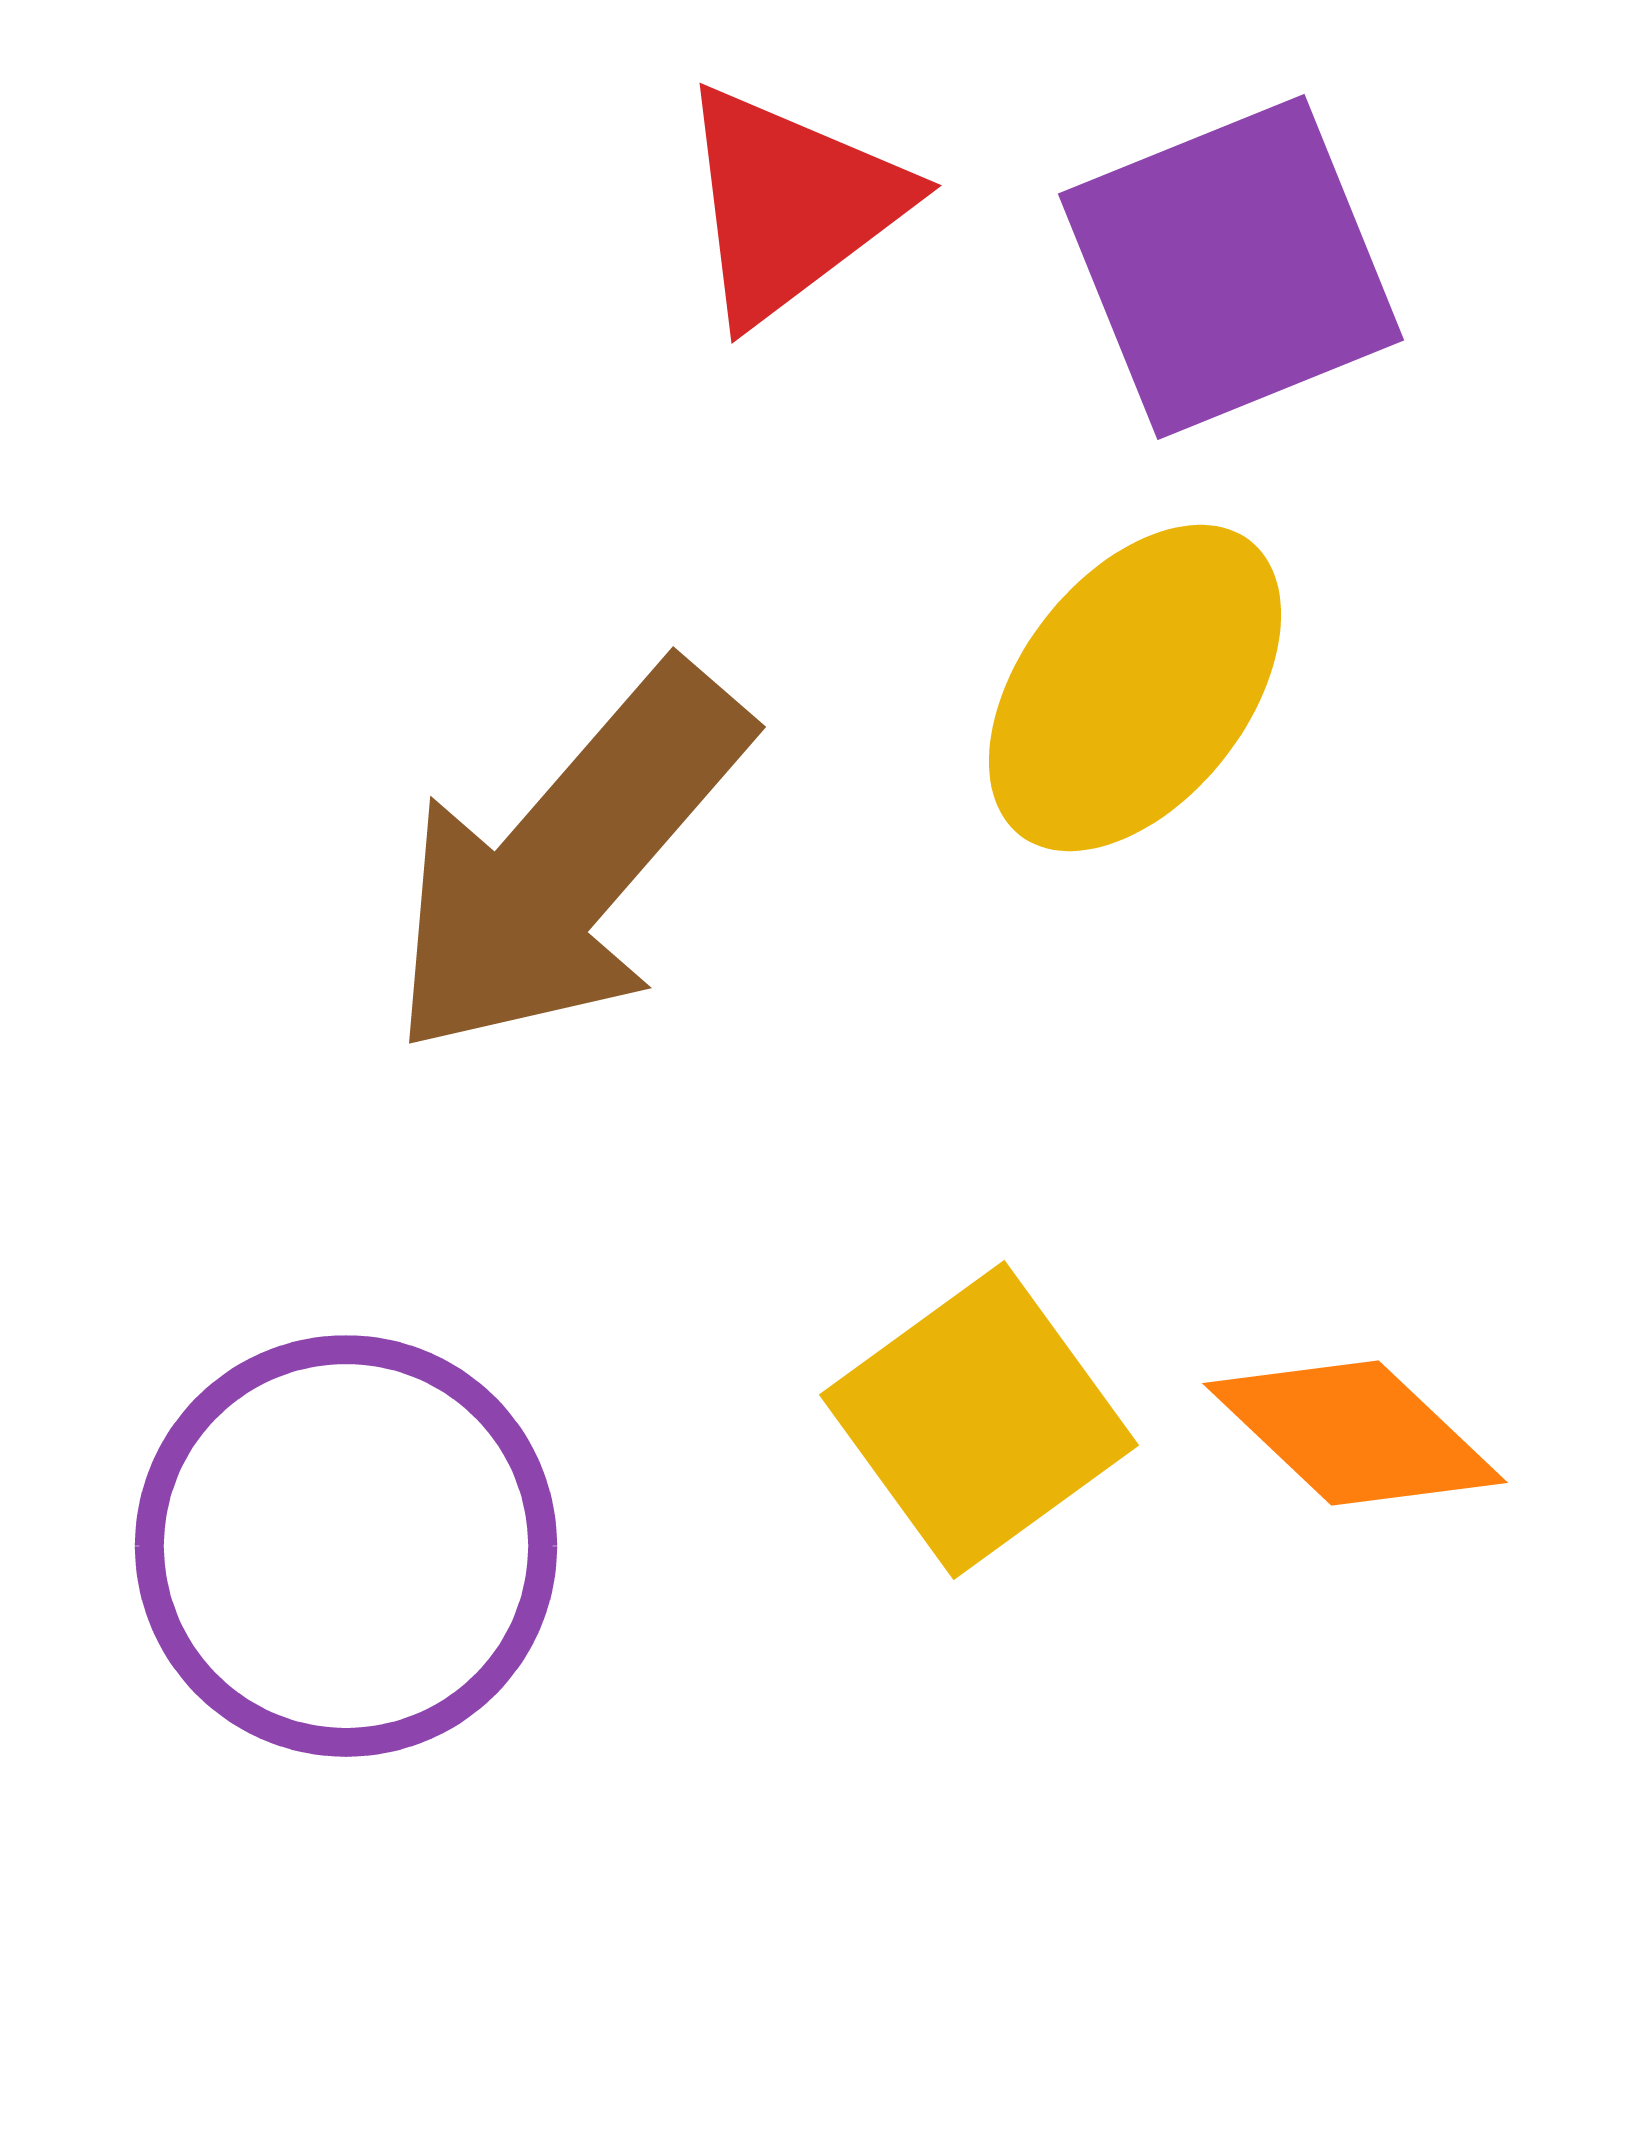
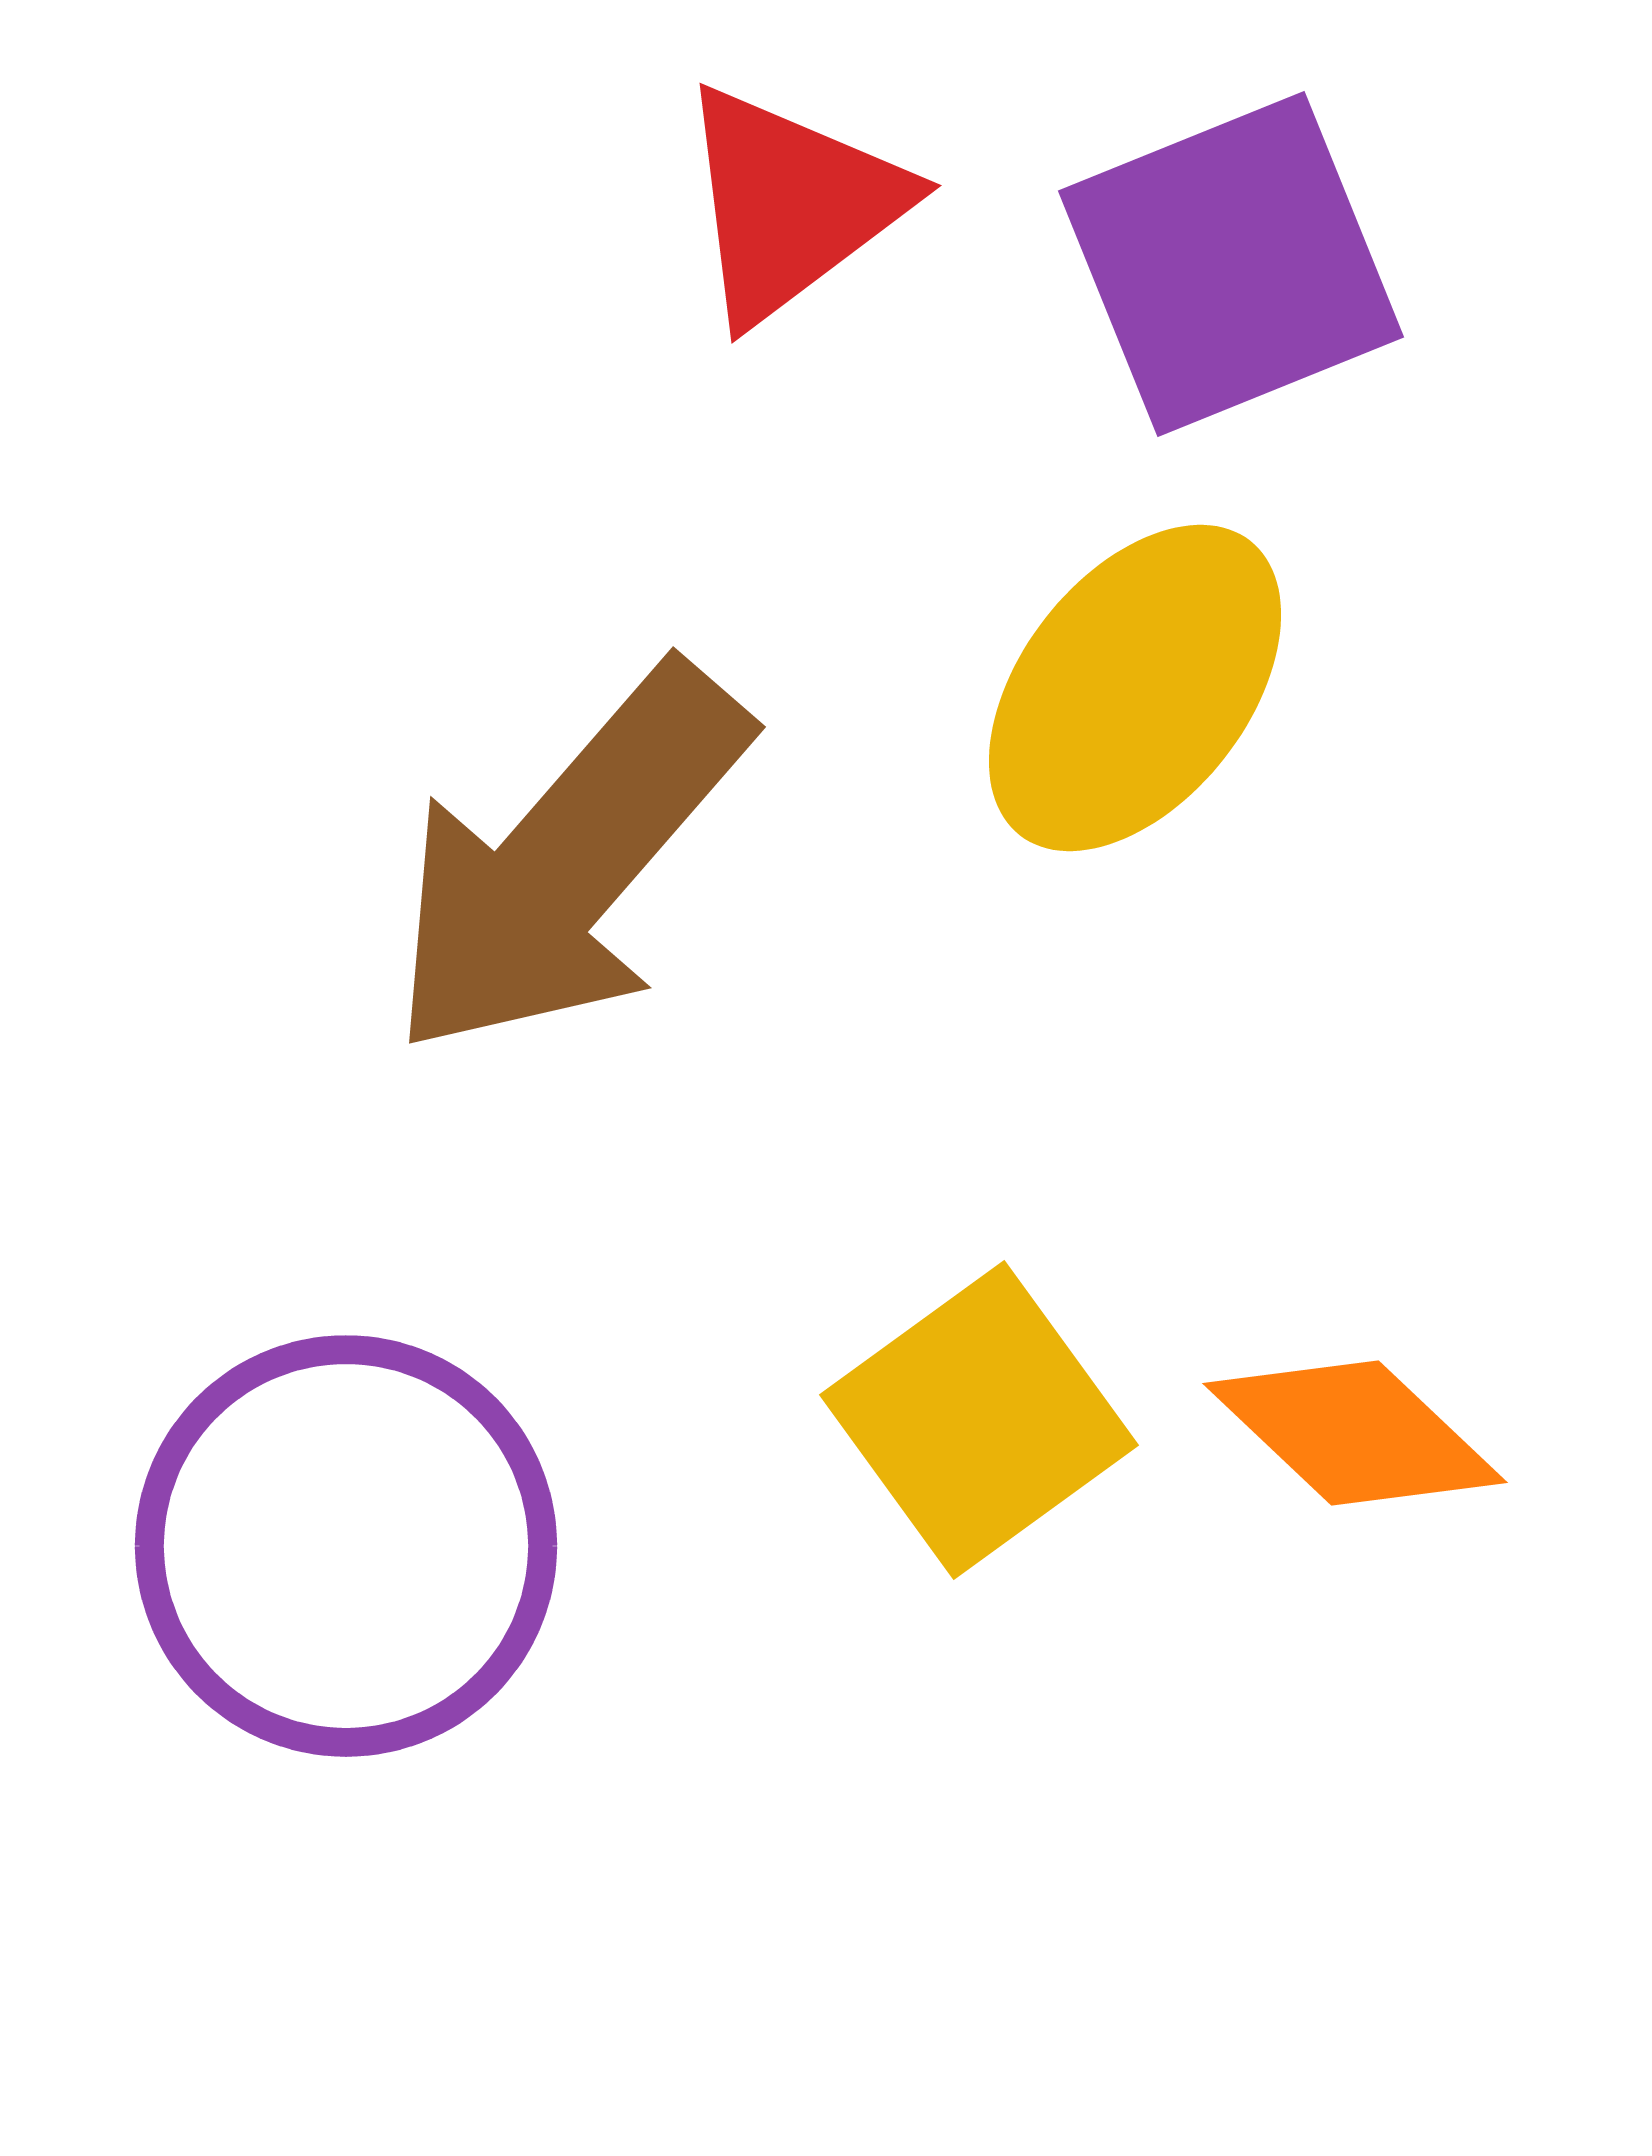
purple square: moved 3 px up
